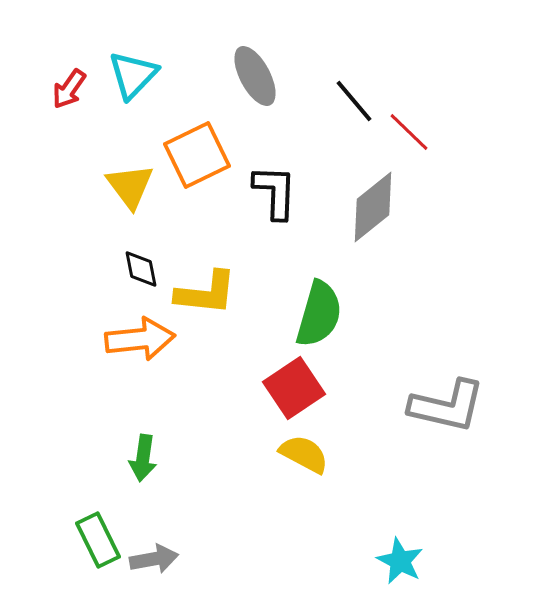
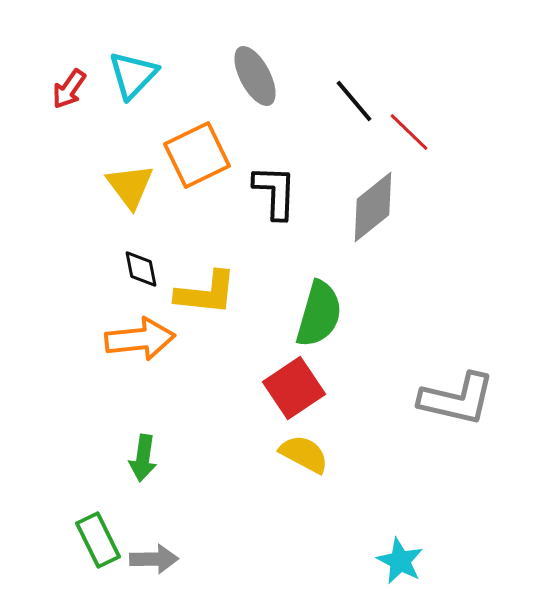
gray L-shape: moved 10 px right, 7 px up
gray arrow: rotated 9 degrees clockwise
